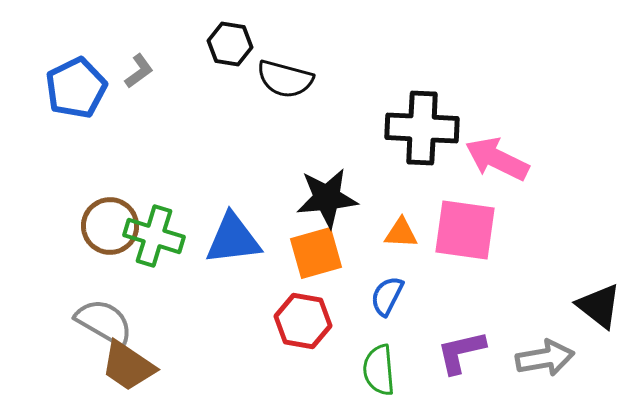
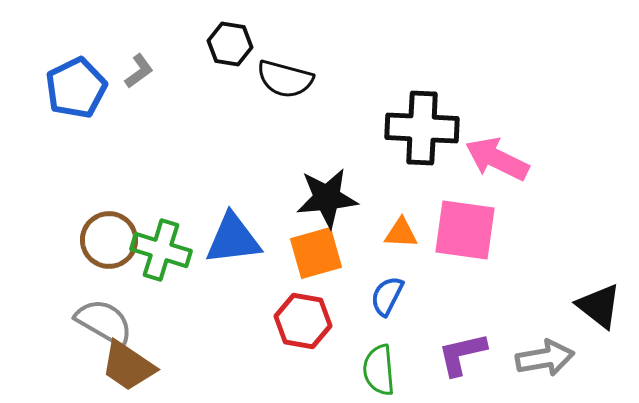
brown circle: moved 1 px left, 14 px down
green cross: moved 7 px right, 14 px down
purple L-shape: moved 1 px right, 2 px down
